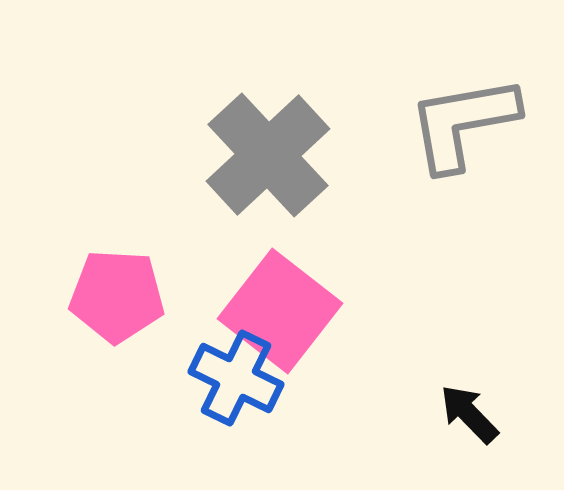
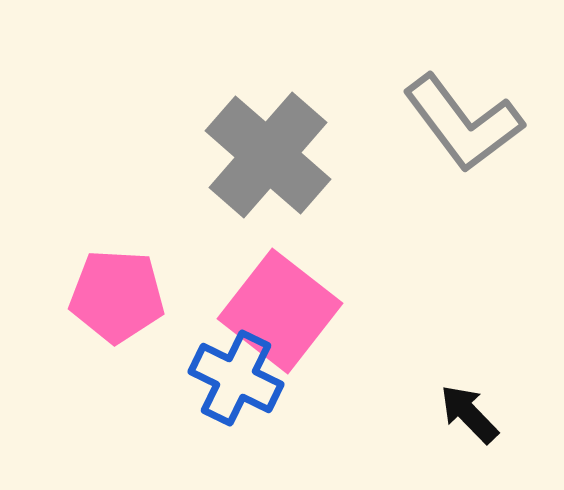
gray L-shape: rotated 117 degrees counterclockwise
gray cross: rotated 6 degrees counterclockwise
